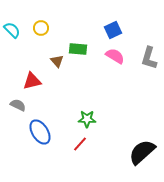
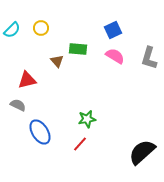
cyan semicircle: rotated 90 degrees clockwise
red triangle: moved 5 px left, 1 px up
green star: rotated 12 degrees counterclockwise
